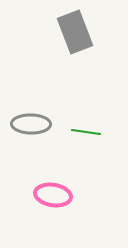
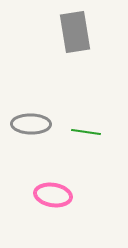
gray rectangle: rotated 12 degrees clockwise
